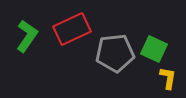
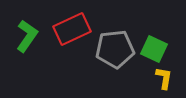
gray pentagon: moved 4 px up
yellow L-shape: moved 4 px left
